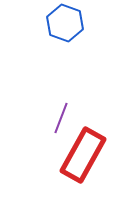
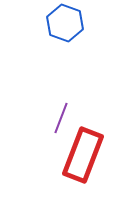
red rectangle: rotated 8 degrees counterclockwise
